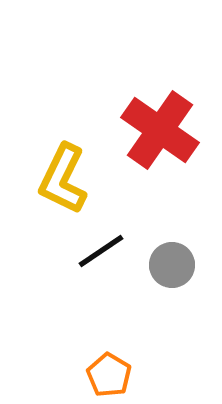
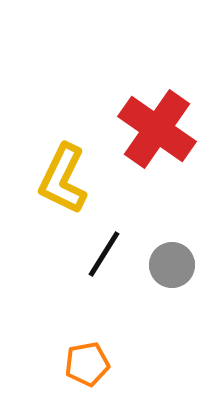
red cross: moved 3 px left, 1 px up
black line: moved 3 px right, 3 px down; rotated 24 degrees counterclockwise
orange pentagon: moved 22 px left, 11 px up; rotated 30 degrees clockwise
